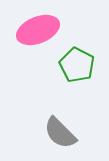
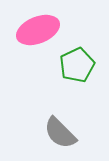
green pentagon: rotated 20 degrees clockwise
